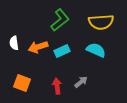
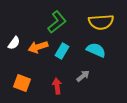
green L-shape: moved 3 px left, 2 px down
white semicircle: rotated 136 degrees counterclockwise
cyan rectangle: rotated 35 degrees counterclockwise
gray arrow: moved 2 px right, 6 px up
